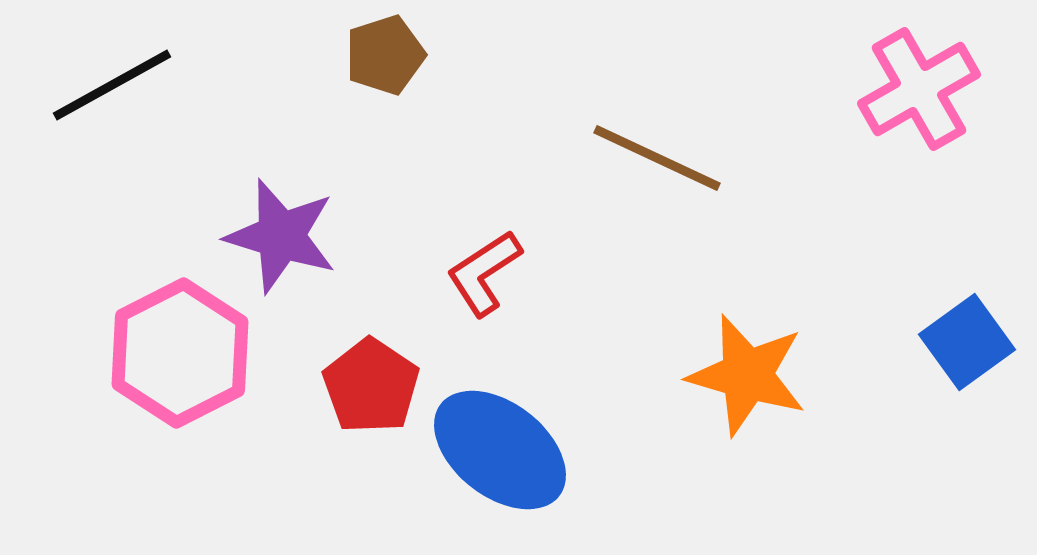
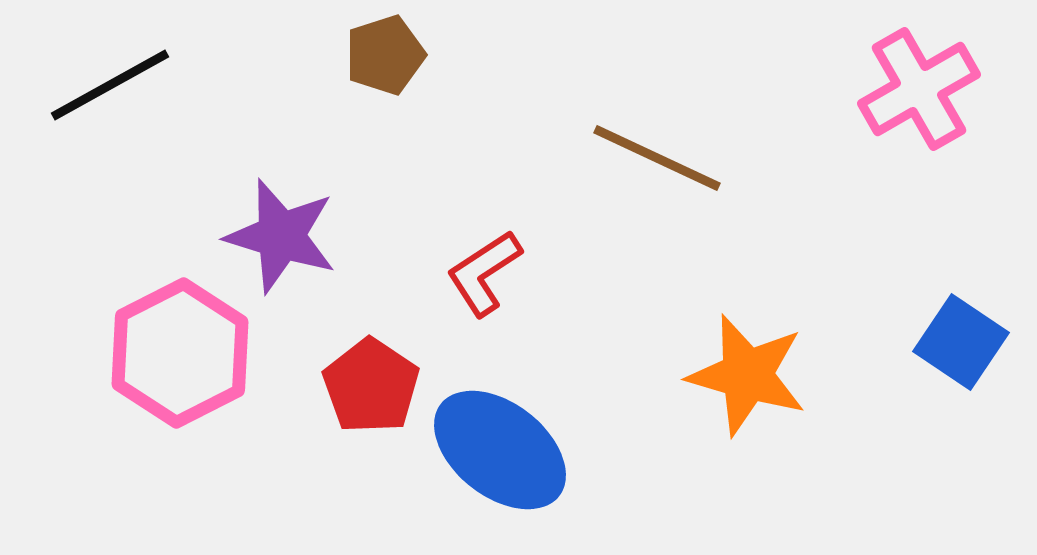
black line: moved 2 px left
blue square: moved 6 px left; rotated 20 degrees counterclockwise
